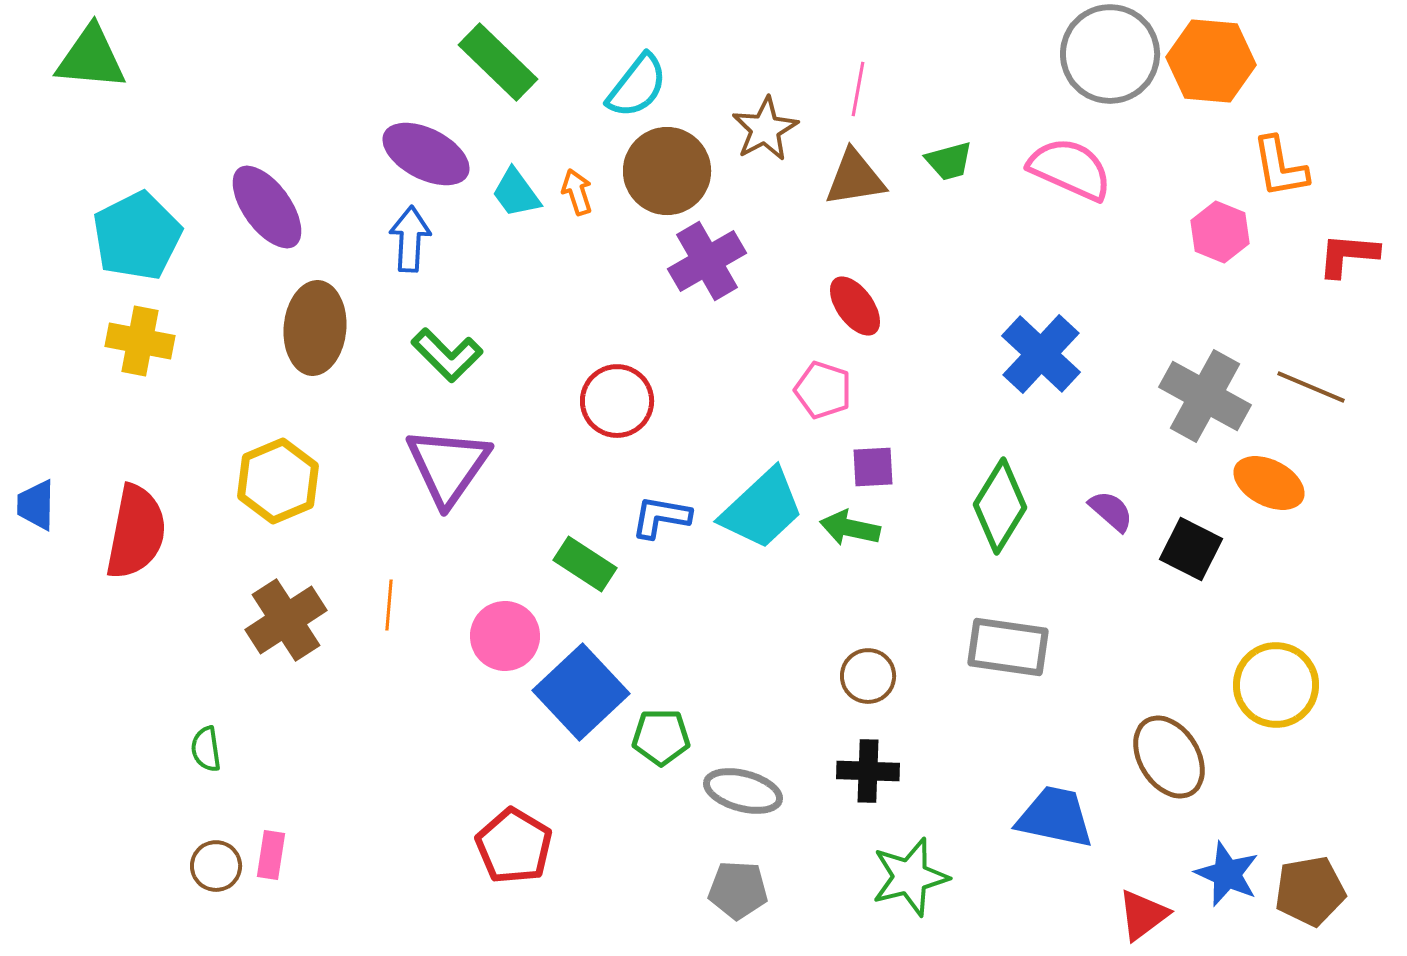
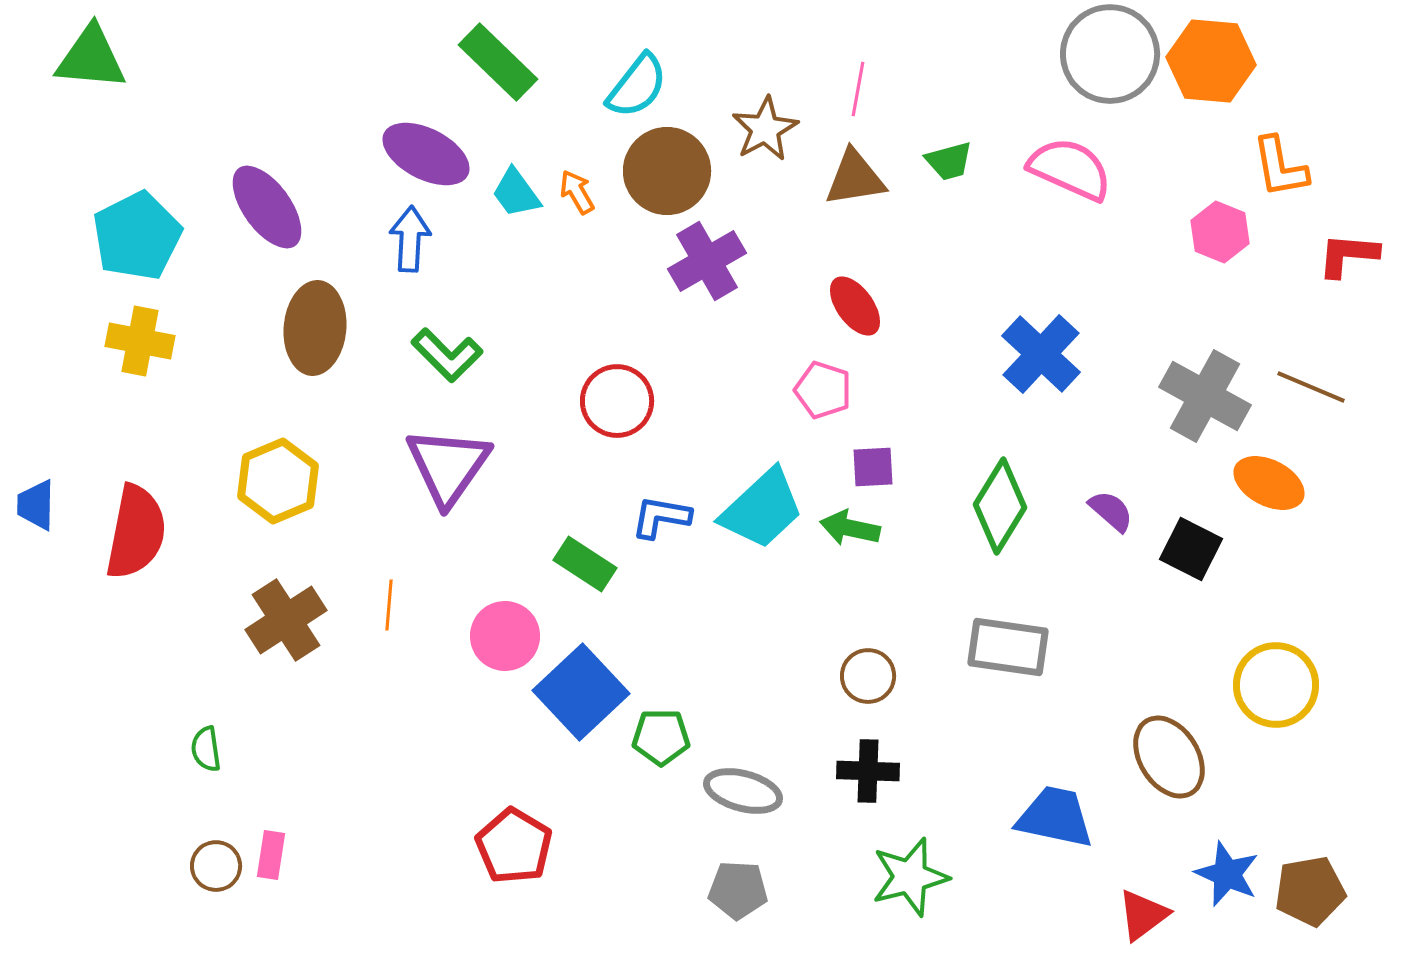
orange arrow at (577, 192): rotated 12 degrees counterclockwise
